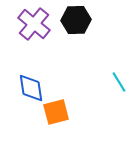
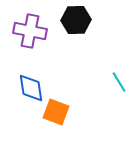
purple cross: moved 4 px left, 7 px down; rotated 28 degrees counterclockwise
orange square: rotated 36 degrees clockwise
